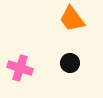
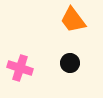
orange trapezoid: moved 1 px right, 1 px down
